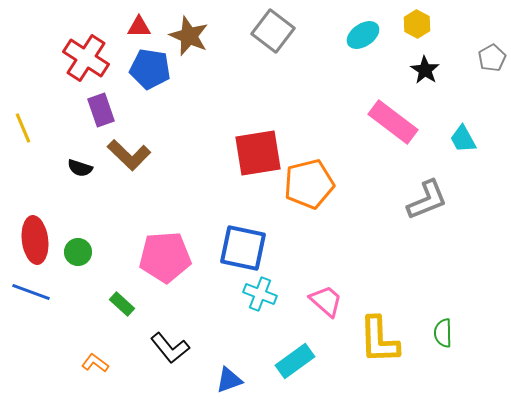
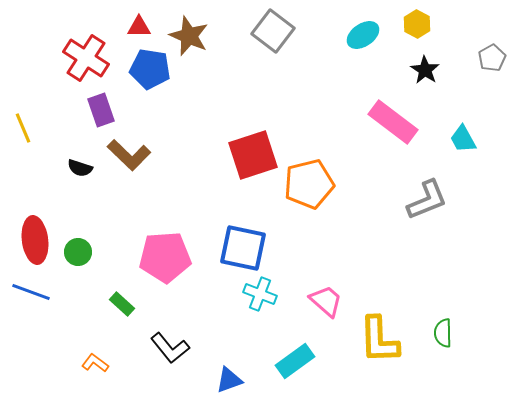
red square: moved 5 px left, 2 px down; rotated 9 degrees counterclockwise
